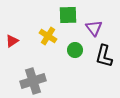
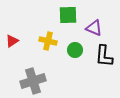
purple triangle: rotated 30 degrees counterclockwise
yellow cross: moved 5 px down; rotated 18 degrees counterclockwise
black L-shape: rotated 10 degrees counterclockwise
